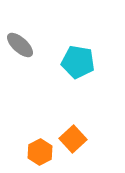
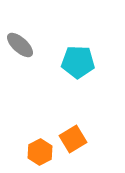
cyan pentagon: rotated 8 degrees counterclockwise
orange square: rotated 12 degrees clockwise
